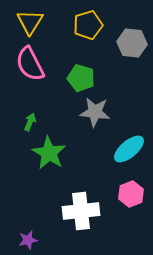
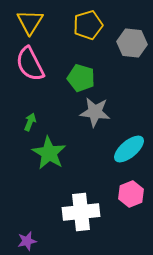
white cross: moved 1 px down
purple star: moved 1 px left, 1 px down
